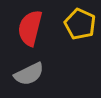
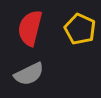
yellow pentagon: moved 5 px down
